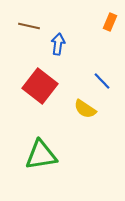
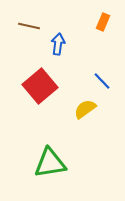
orange rectangle: moved 7 px left
red square: rotated 12 degrees clockwise
yellow semicircle: rotated 110 degrees clockwise
green triangle: moved 9 px right, 8 px down
